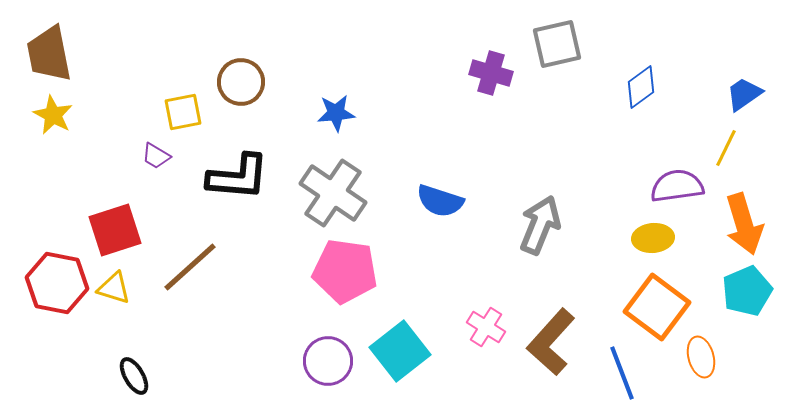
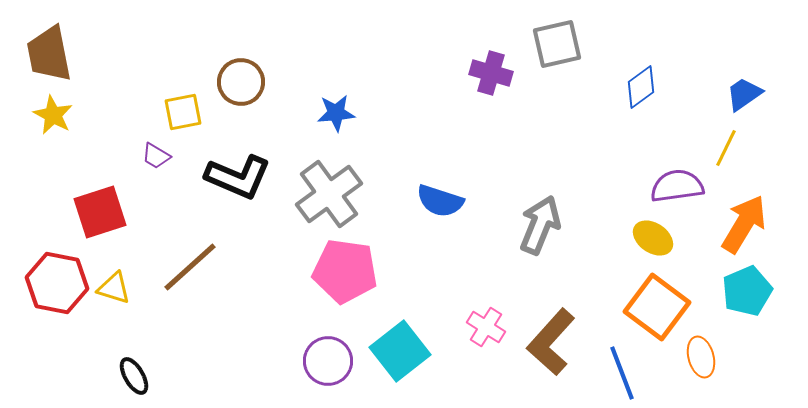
black L-shape: rotated 18 degrees clockwise
gray cross: moved 4 px left, 1 px down; rotated 20 degrees clockwise
orange arrow: rotated 132 degrees counterclockwise
red square: moved 15 px left, 18 px up
yellow ellipse: rotated 39 degrees clockwise
